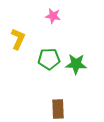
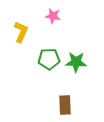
yellow L-shape: moved 3 px right, 7 px up
green star: moved 2 px up
brown rectangle: moved 7 px right, 4 px up
